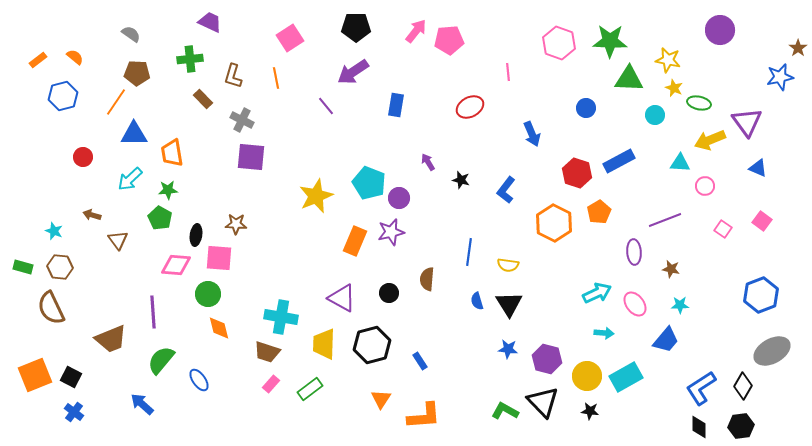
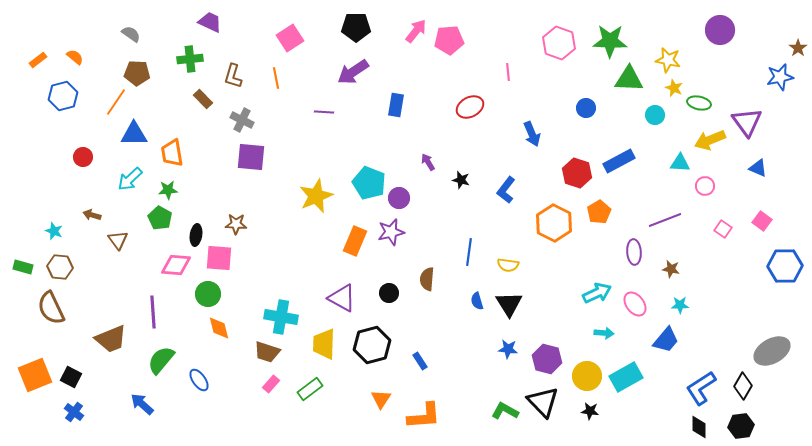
purple line at (326, 106): moved 2 px left, 6 px down; rotated 48 degrees counterclockwise
blue hexagon at (761, 295): moved 24 px right, 29 px up; rotated 20 degrees clockwise
